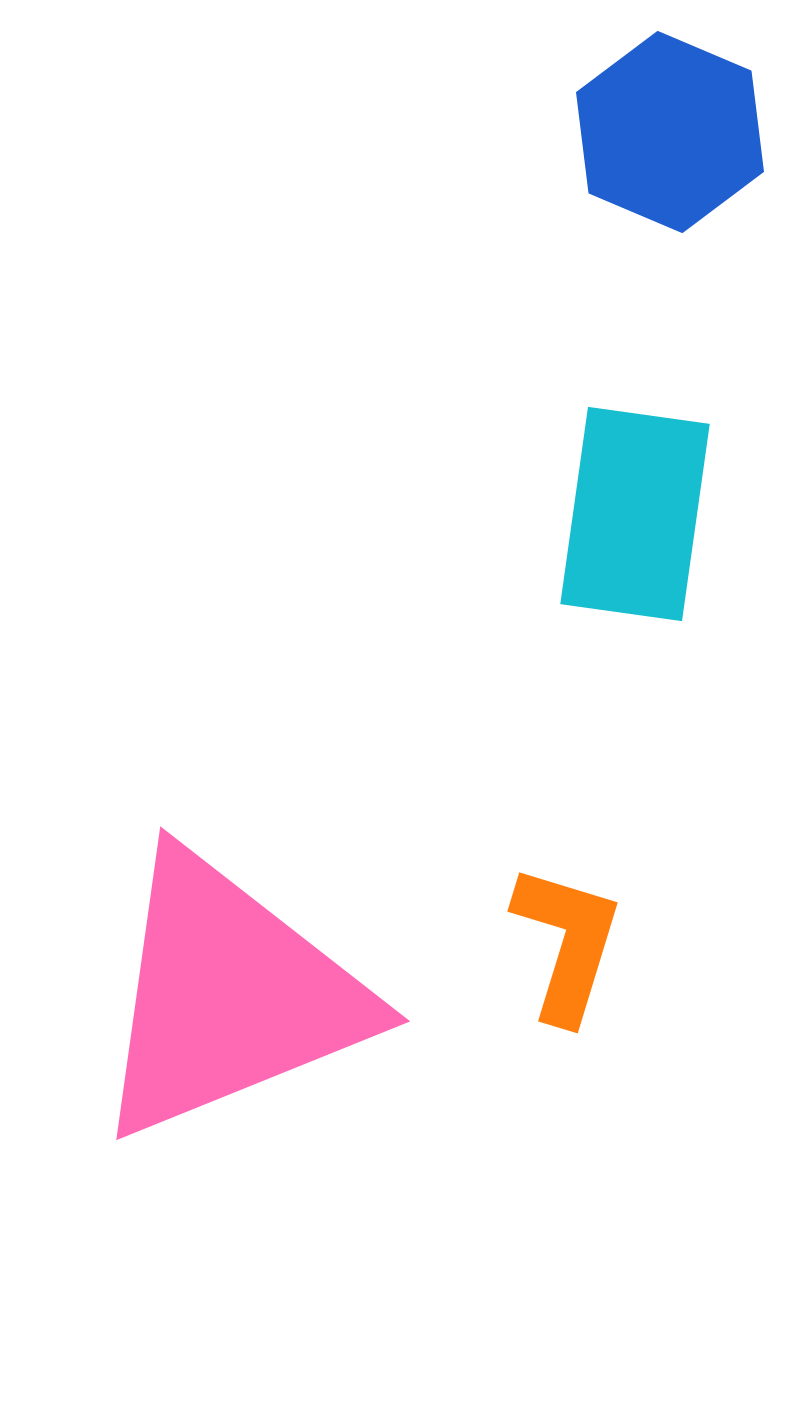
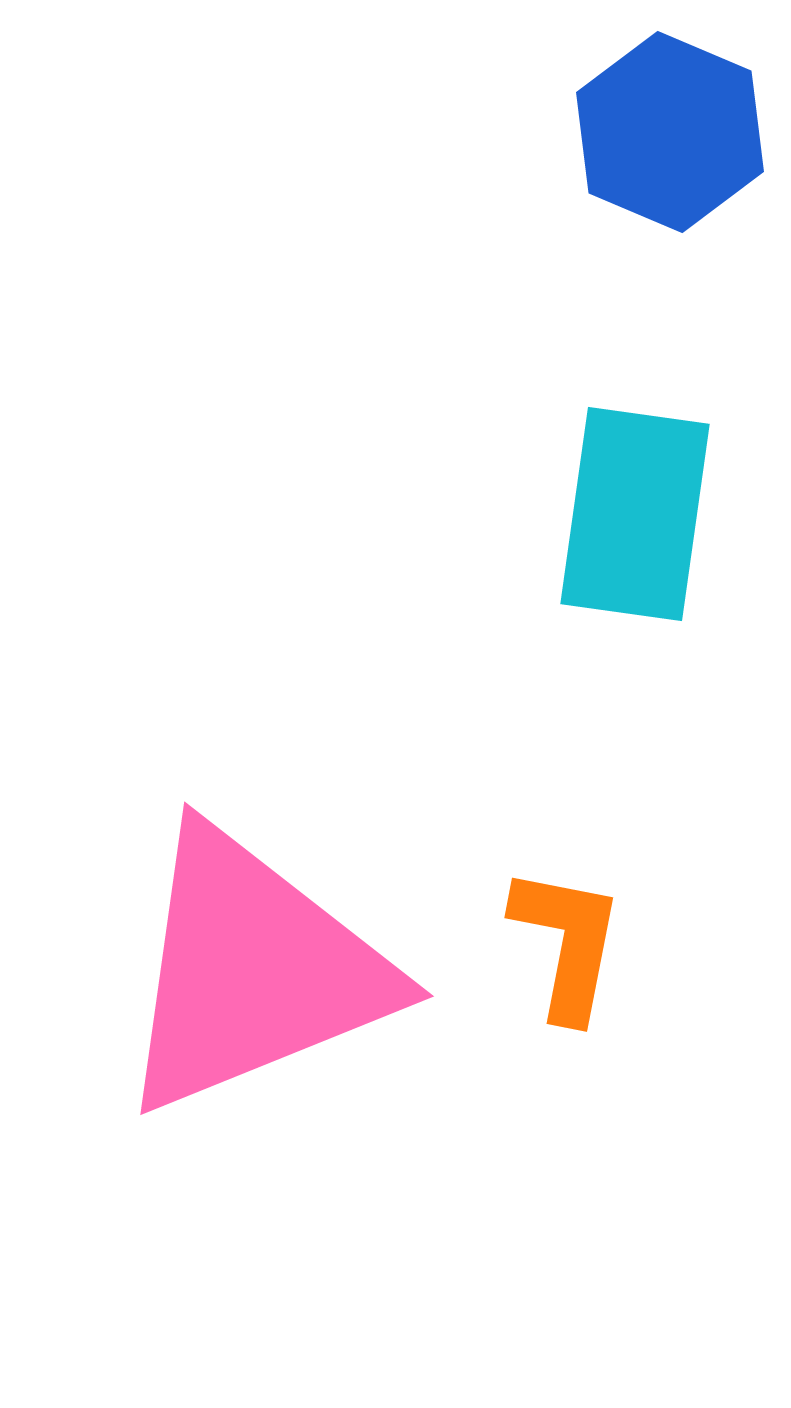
orange L-shape: rotated 6 degrees counterclockwise
pink triangle: moved 24 px right, 25 px up
